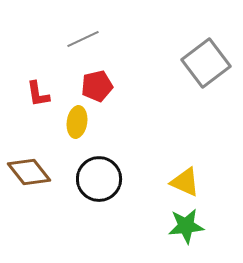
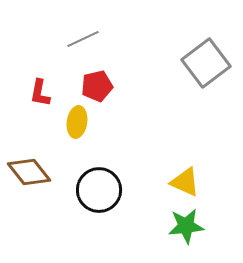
red L-shape: moved 2 px right, 1 px up; rotated 20 degrees clockwise
black circle: moved 11 px down
